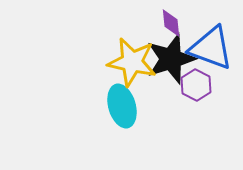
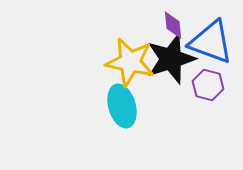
purple diamond: moved 2 px right, 2 px down
blue triangle: moved 6 px up
yellow star: moved 2 px left
purple hexagon: moved 12 px right; rotated 12 degrees counterclockwise
